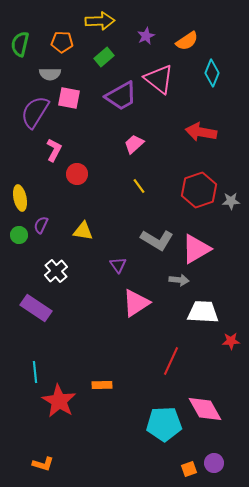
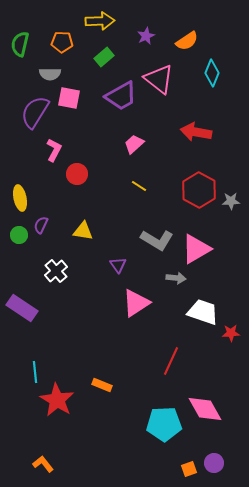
red arrow at (201, 132): moved 5 px left
yellow line at (139, 186): rotated 21 degrees counterclockwise
red hexagon at (199, 190): rotated 12 degrees counterclockwise
gray arrow at (179, 280): moved 3 px left, 2 px up
purple rectangle at (36, 308): moved 14 px left
white trapezoid at (203, 312): rotated 16 degrees clockwise
red star at (231, 341): moved 8 px up
orange rectangle at (102, 385): rotated 24 degrees clockwise
red star at (59, 401): moved 2 px left, 1 px up
orange L-shape at (43, 464): rotated 145 degrees counterclockwise
